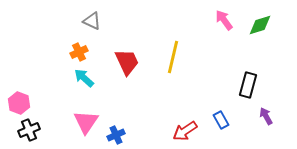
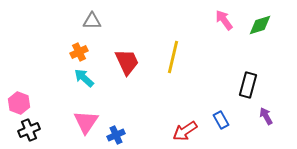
gray triangle: rotated 24 degrees counterclockwise
